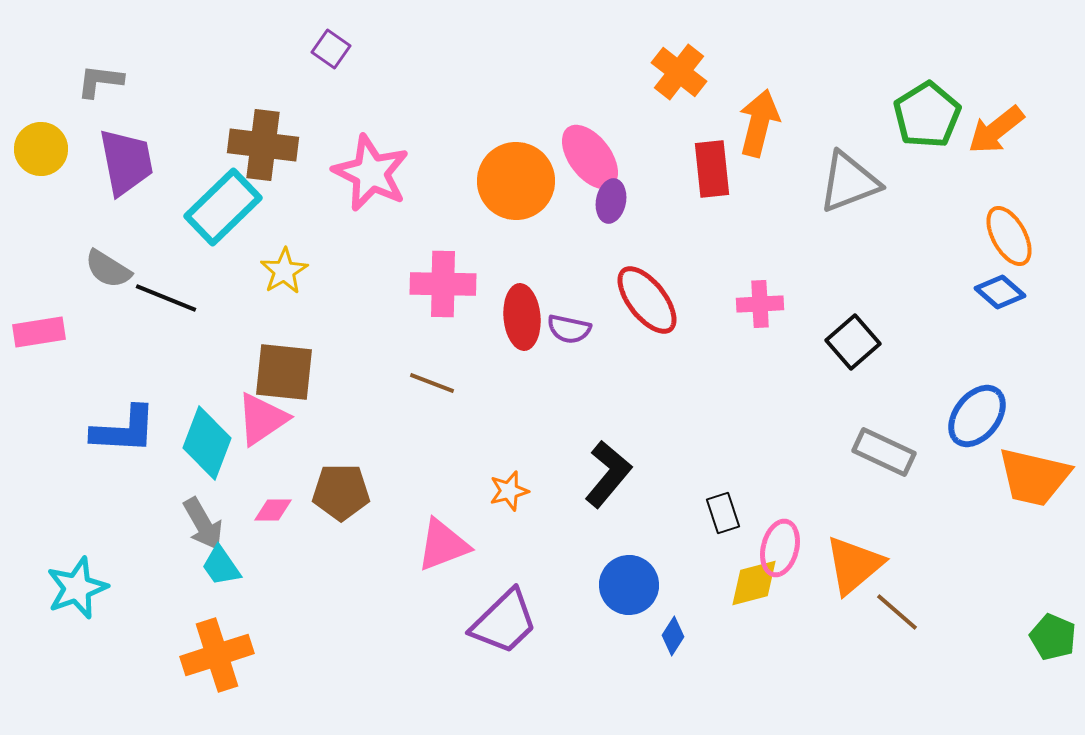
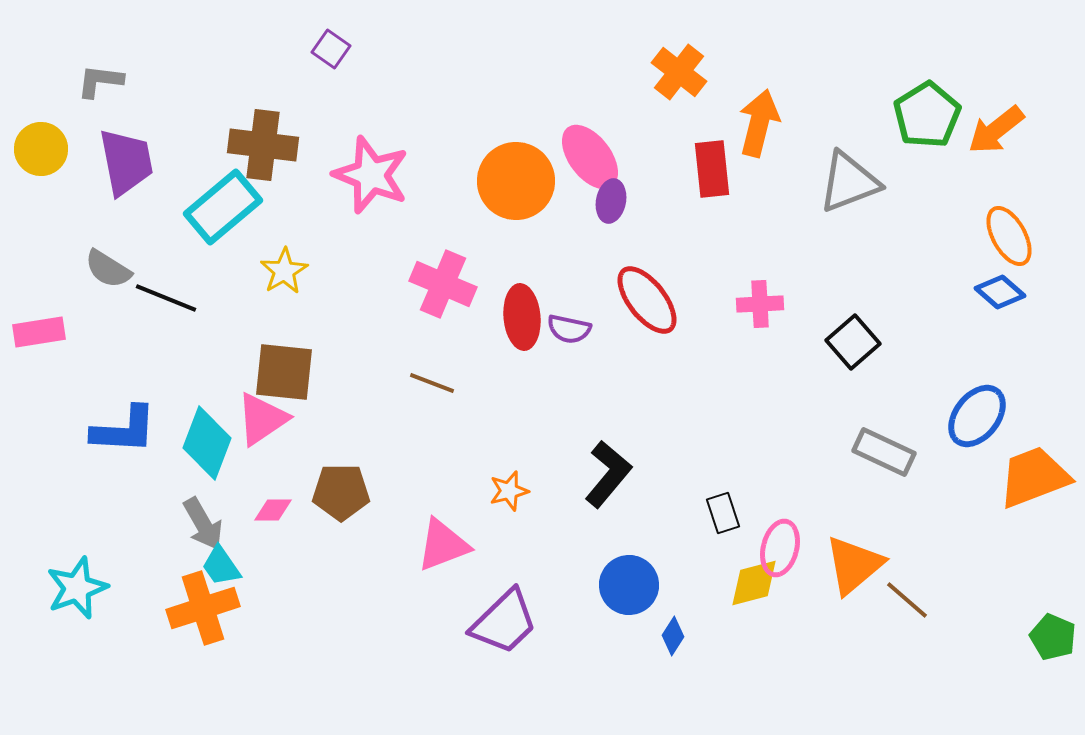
pink star at (371, 173): moved 2 px down; rotated 4 degrees counterclockwise
cyan rectangle at (223, 207): rotated 4 degrees clockwise
pink cross at (443, 284): rotated 22 degrees clockwise
orange trapezoid at (1034, 477): rotated 146 degrees clockwise
brown line at (897, 612): moved 10 px right, 12 px up
orange cross at (217, 655): moved 14 px left, 47 px up
